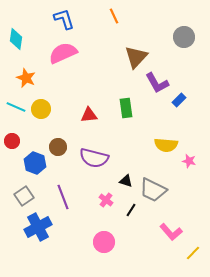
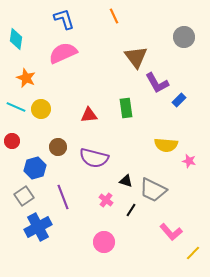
brown triangle: rotated 20 degrees counterclockwise
blue hexagon: moved 5 px down; rotated 25 degrees clockwise
